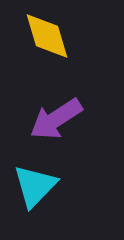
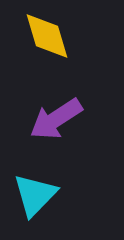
cyan triangle: moved 9 px down
